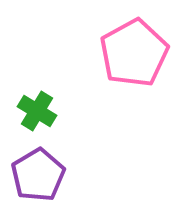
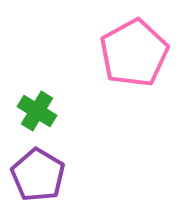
purple pentagon: rotated 10 degrees counterclockwise
